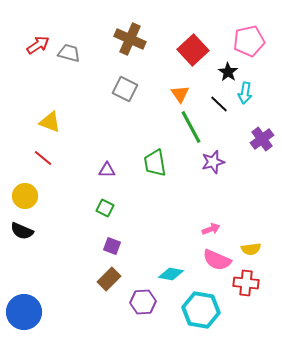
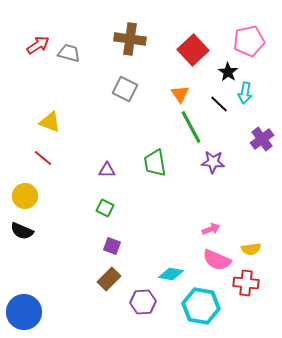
brown cross: rotated 16 degrees counterclockwise
purple star: rotated 20 degrees clockwise
cyan hexagon: moved 4 px up
